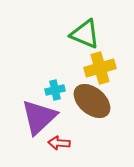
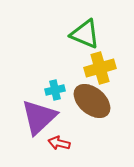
red arrow: rotated 10 degrees clockwise
